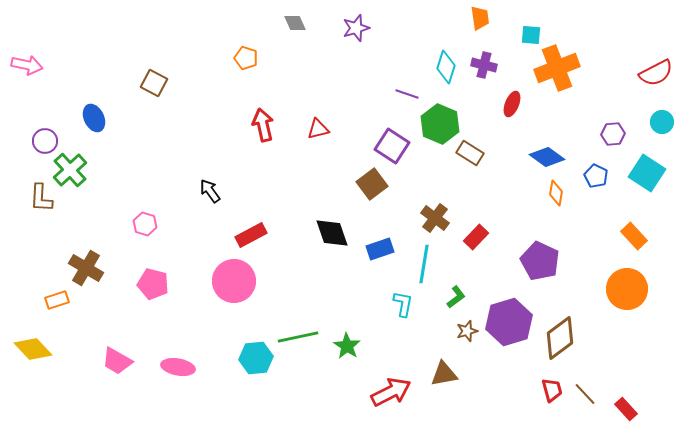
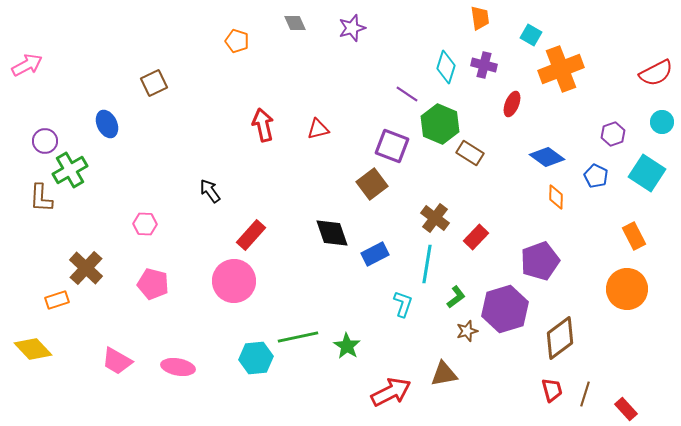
purple star at (356, 28): moved 4 px left
cyan square at (531, 35): rotated 25 degrees clockwise
orange pentagon at (246, 58): moved 9 px left, 17 px up
pink arrow at (27, 65): rotated 40 degrees counterclockwise
orange cross at (557, 68): moved 4 px right, 1 px down
brown square at (154, 83): rotated 36 degrees clockwise
purple line at (407, 94): rotated 15 degrees clockwise
blue ellipse at (94, 118): moved 13 px right, 6 px down
purple hexagon at (613, 134): rotated 15 degrees counterclockwise
purple square at (392, 146): rotated 12 degrees counterclockwise
green cross at (70, 170): rotated 12 degrees clockwise
orange diamond at (556, 193): moved 4 px down; rotated 10 degrees counterclockwise
pink hexagon at (145, 224): rotated 15 degrees counterclockwise
red rectangle at (251, 235): rotated 20 degrees counterclockwise
orange rectangle at (634, 236): rotated 16 degrees clockwise
blue rectangle at (380, 249): moved 5 px left, 5 px down; rotated 8 degrees counterclockwise
purple pentagon at (540, 261): rotated 27 degrees clockwise
cyan line at (424, 264): moved 3 px right
brown cross at (86, 268): rotated 12 degrees clockwise
cyan L-shape at (403, 304): rotated 8 degrees clockwise
purple hexagon at (509, 322): moved 4 px left, 13 px up
brown line at (585, 394): rotated 60 degrees clockwise
